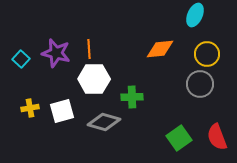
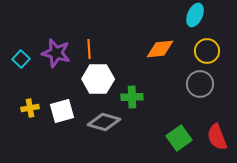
yellow circle: moved 3 px up
white hexagon: moved 4 px right
